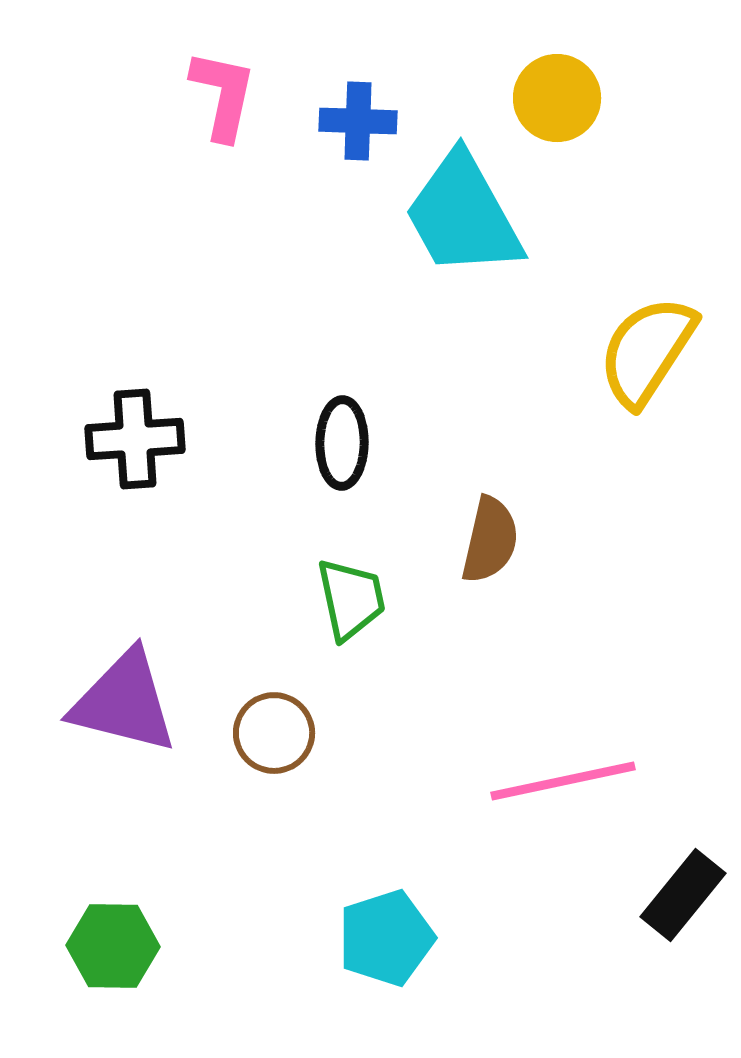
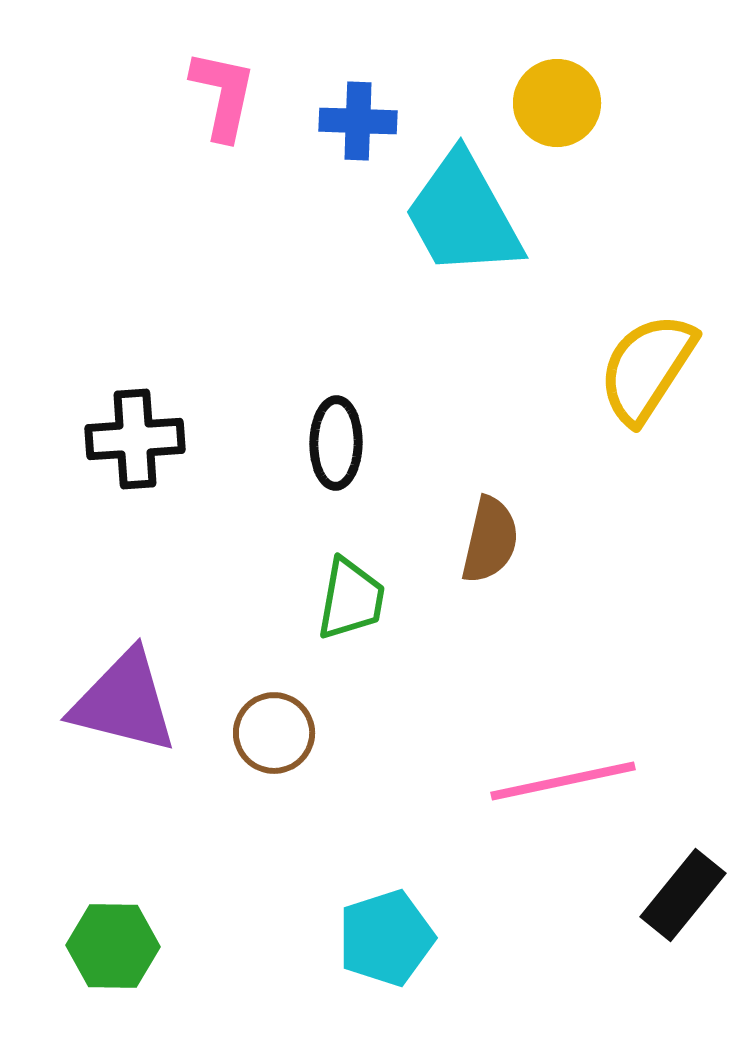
yellow circle: moved 5 px down
yellow semicircle: moved 17 px down
black ellipse: moved 6 px left
green trapezoid: rotated 22 degrees clockwise
